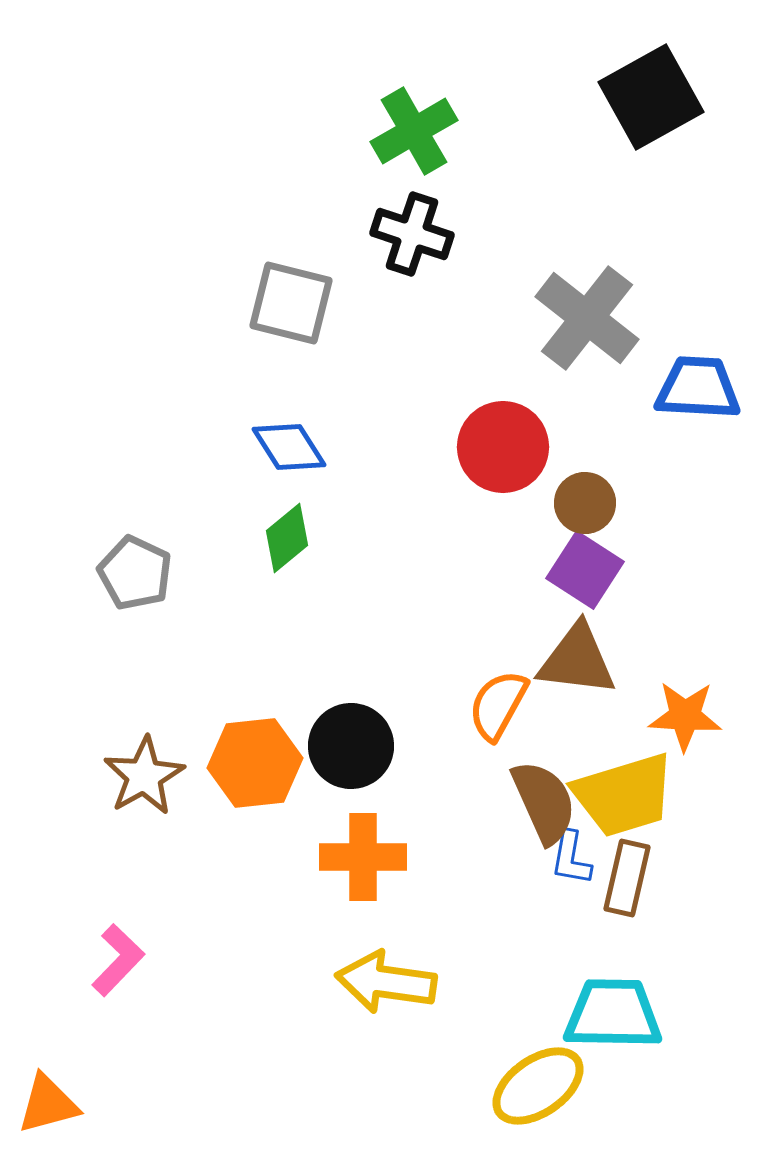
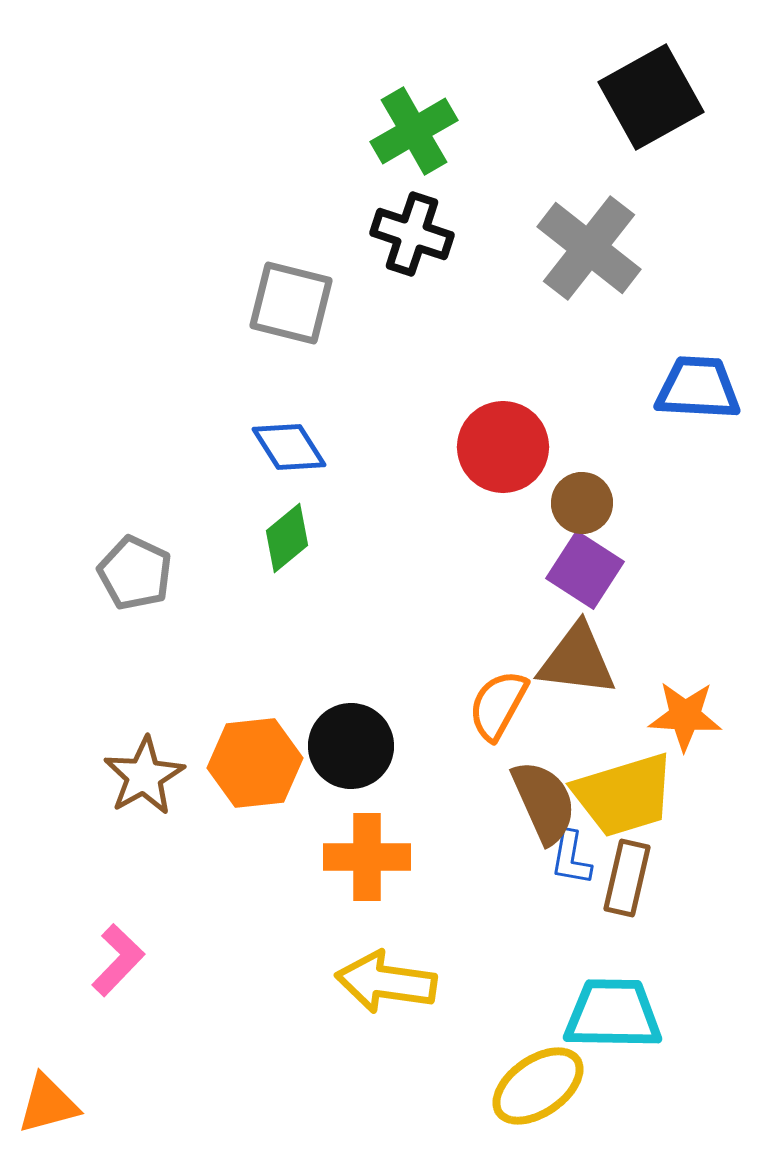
gray cross: moved 2 px right, 70 px up
brown circle: moved 3 px left
orange cross: moved 4 px right
